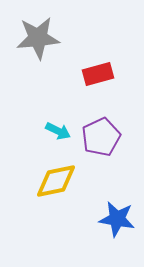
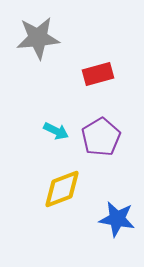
cyan arrow: moved 2 px left
purple pentagon: rotated 6 degrees counterclockwise
yellow diamond: moved 6 px right, 8 px down; rotated 9 degrees counterclockwise
